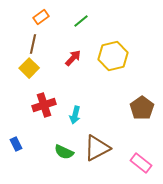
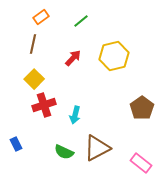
yellow hexagon: moved 1 px right
yellow square: moved 5 px right, 11 px down
